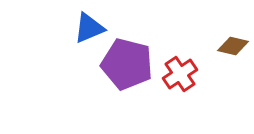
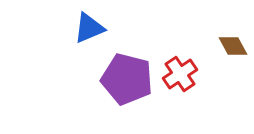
brown diamond: rotated 48 degrees clockwise
purple pentagon: moved 15 px down
